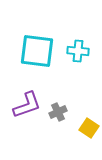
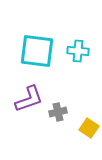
purple L-shape: moved 2 px right, 6 px up
gray cross: rotated 12 degrees clockwise
